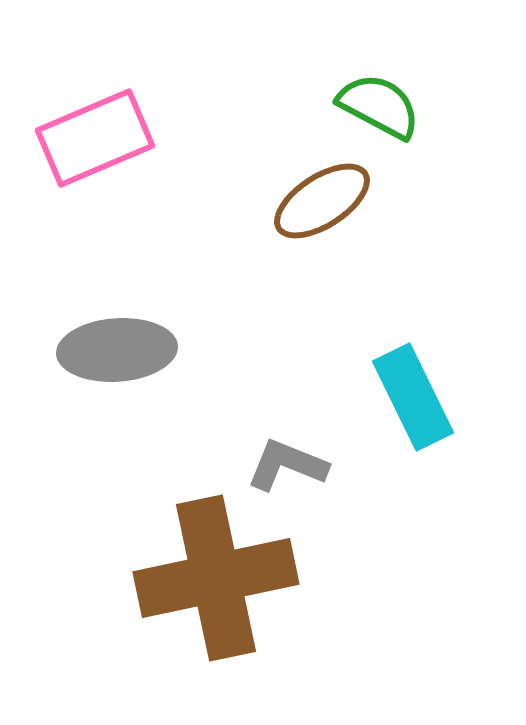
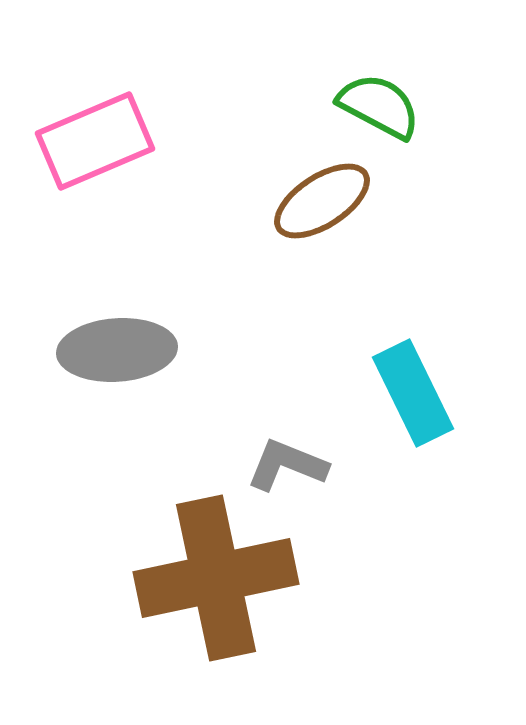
pink rectangle: moved 3 px down
cyan rectangle: moved 4 px up
